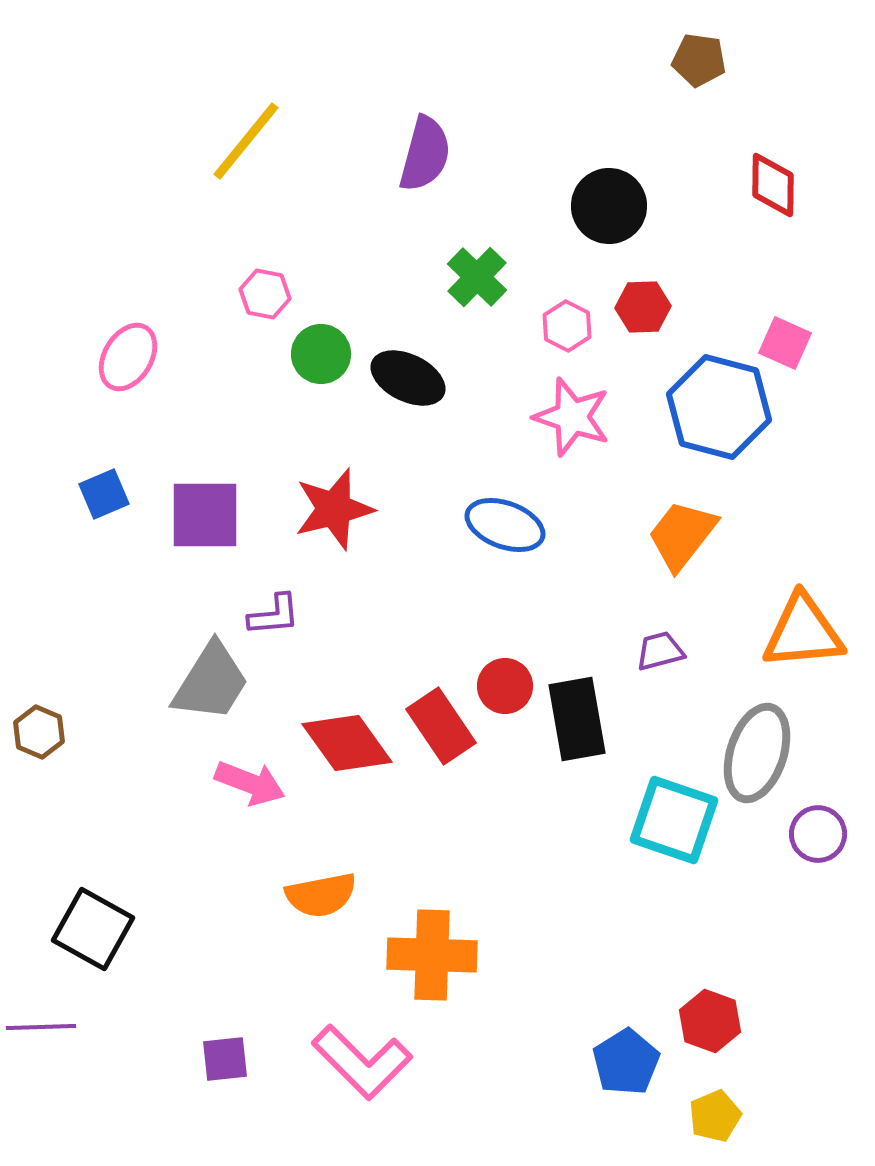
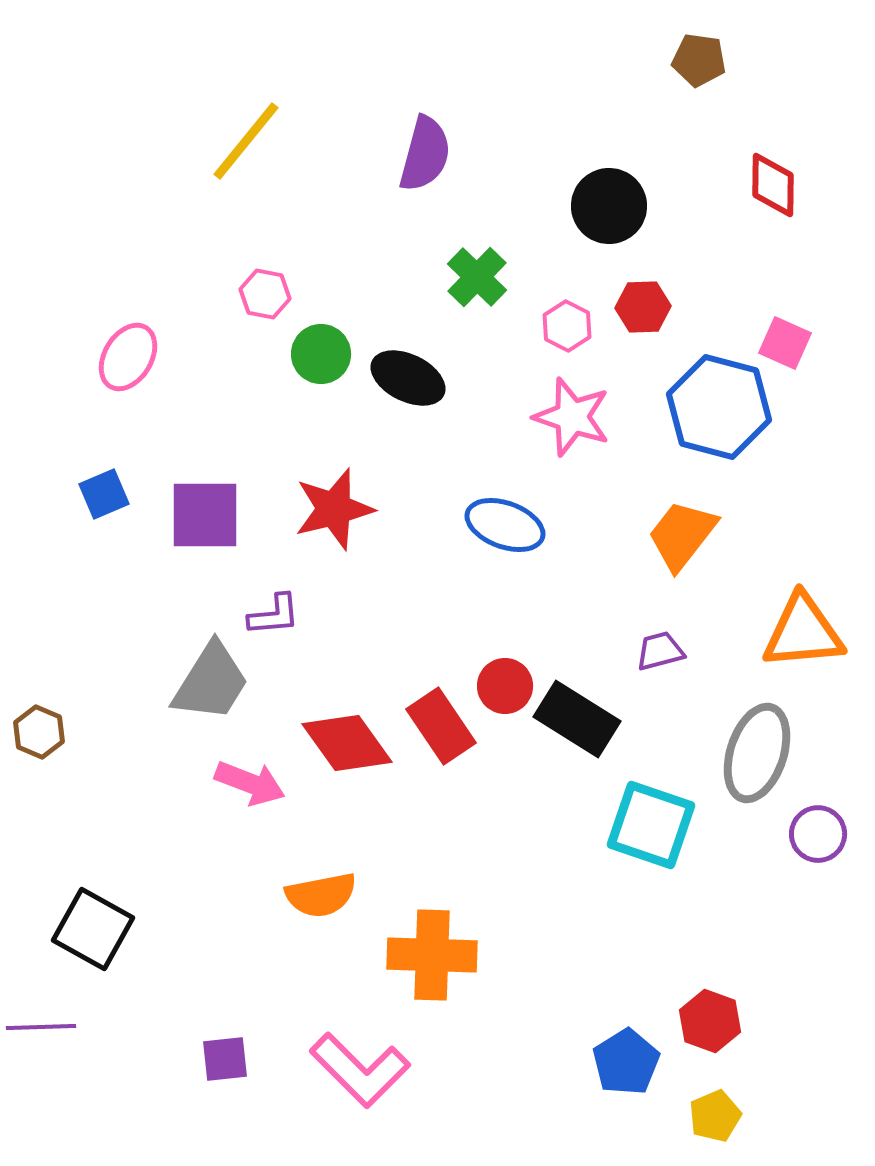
black rectangle at (577, 719): rotated 48 degrees counterclockwise
cyan square at (674, 820): moved 23 px left, 5 px down
pink L-shape at (362, 1062): moved 2 px left, 8 px down
